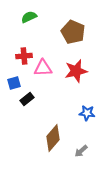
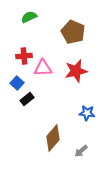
blue square: moved 3 px right; rotated 32 degrees counterclockwise
